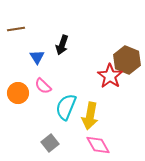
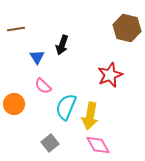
brown hexagon: moved 32 px up; rotated 8 degrees counterclockwise
red star: moved 1 px up; rotated 15 degrees clockwise
orange circle: moved 4 px left, 11 px down
